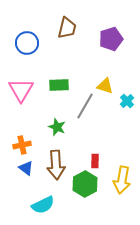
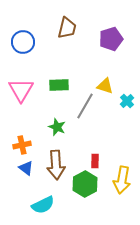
blue circle: moved 4 px left, 1 px up
